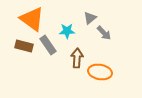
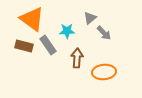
orange ellipse: moved 4 px right; rotated 15 degrees counterclockwise
